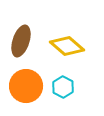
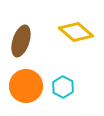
yellow diamond: moved 9 px right, 14 px up
